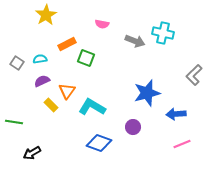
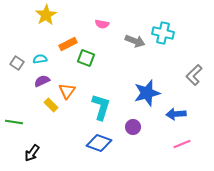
orange rectangle: moved 1 px right
cyan L-shape: moved 9 px right; rotated 76 degrees clockwise
black arrow: rotated 24 degrees counterclockwise
